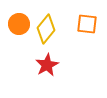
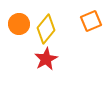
orange square: moved 4 px right, 3 px up; rotated 30 degrees counterclockwise
red star: moved 1 px left, 6 px up
